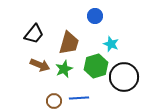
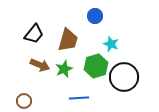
brown trapezoid: moved 1 px left, 3 px up
brown circle: moved 30 px left
